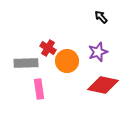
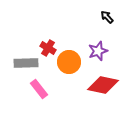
black arrow: moved 6 px right
purple star: moved 1 px up
orange circle: moved 2 px right, 1 px down
pink rectangle: rotated 30 degrees counterclockwise
